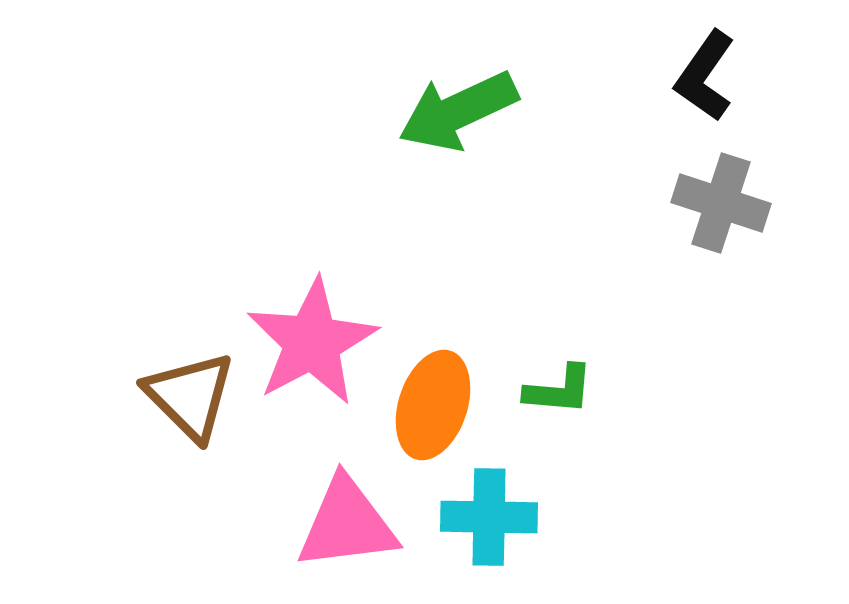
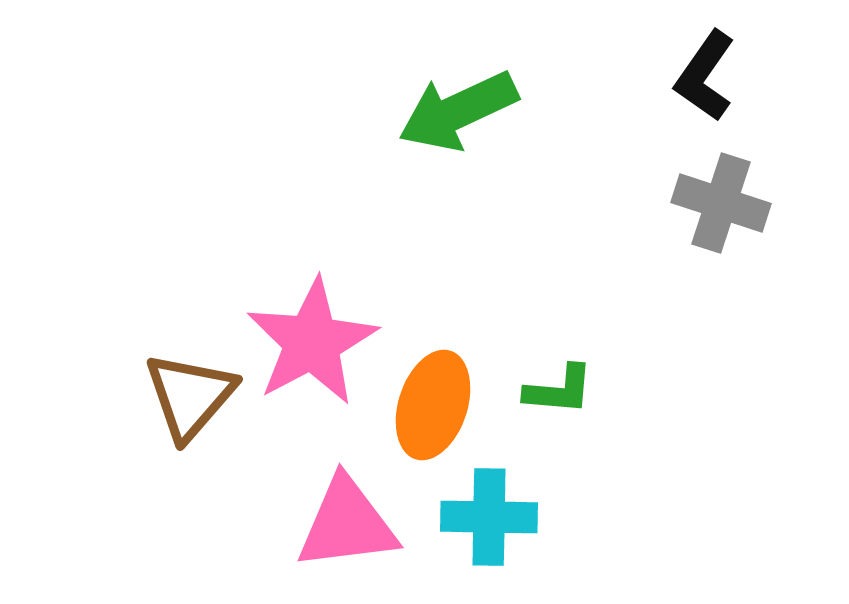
brown triangle: rotated 26 degrees clockwise
